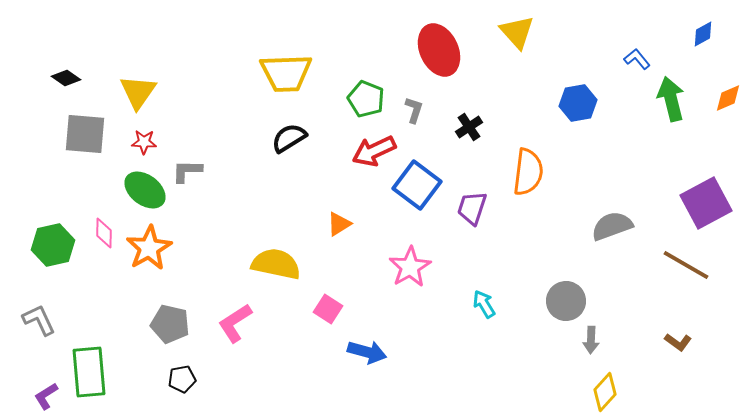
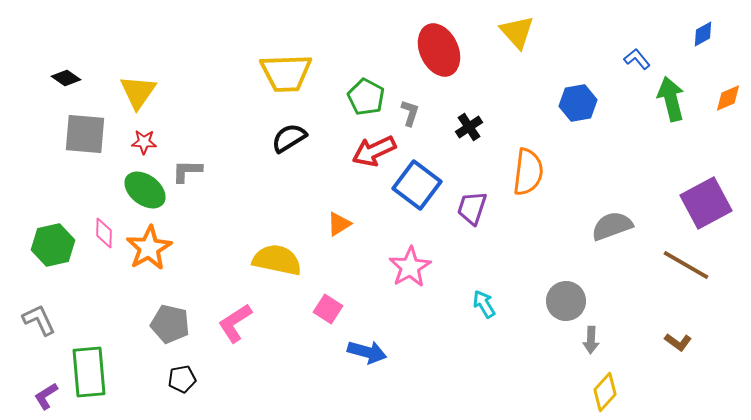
green pentagon at (366, 99): moved 2 px up; rotated 6 degrees clockwise
gray L-shape at (414, 110): moved 4 px left, 3 px down
yellow semicircle at (276, 264): moved 1 px right, 4 px up
